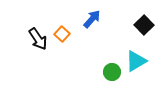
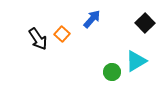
black square: moved 1 px right, 2 px up
